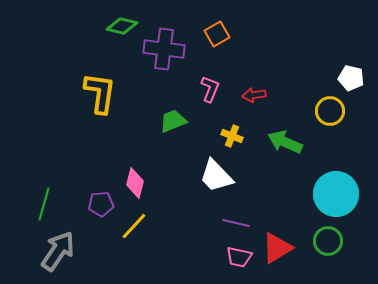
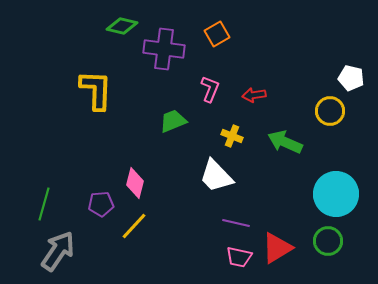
yellow L-shape: moved 4 px left, 3 px up; rotated 6 degrees counterclockwise
